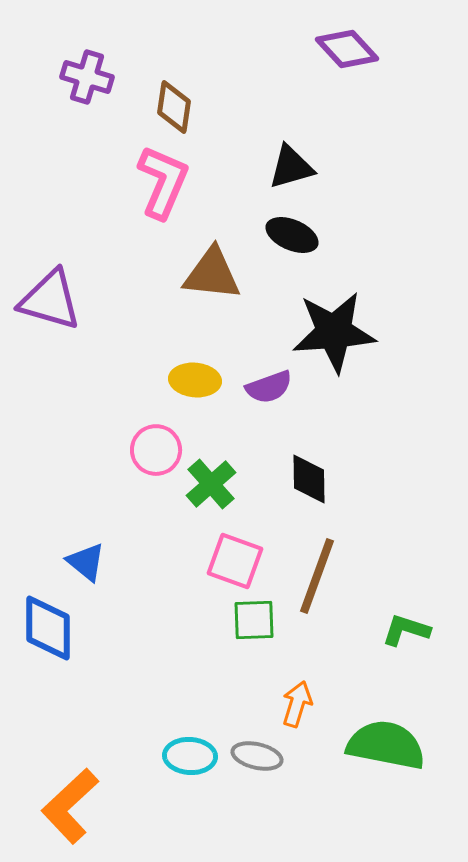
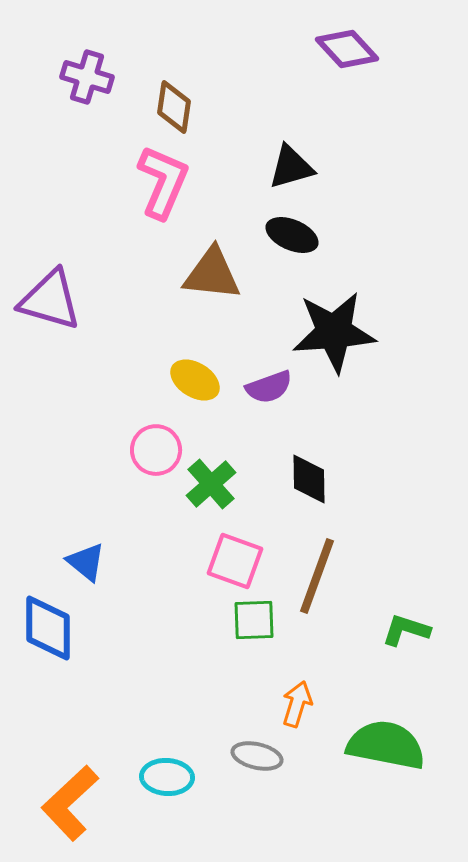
yellow ellipse: rotated 27 degrees clockwise
cyan ellipse: moved 23 px left, 21 px down
orange L-shape: moved 3 px up
